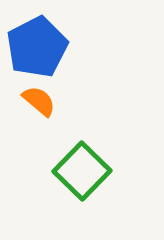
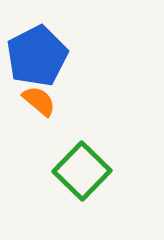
blue pentagon: moved 9 px down
